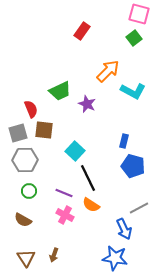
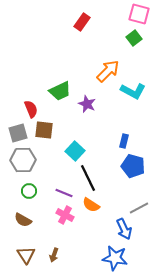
red rectangle: moved 9 px up
gray hexagon: moved 2 px left
brown triangle: moved 3 px up
